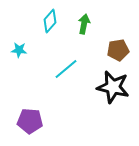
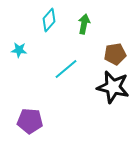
cyan diamond: moved 1 px left, 1 px up
brown pentagon: moved 3 px left, 4 px down
